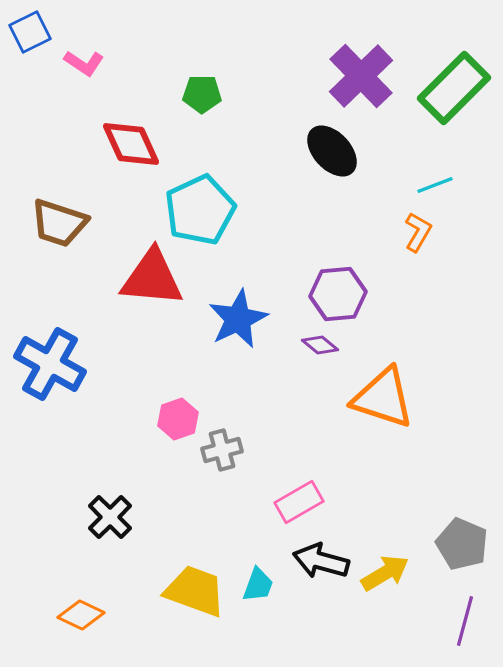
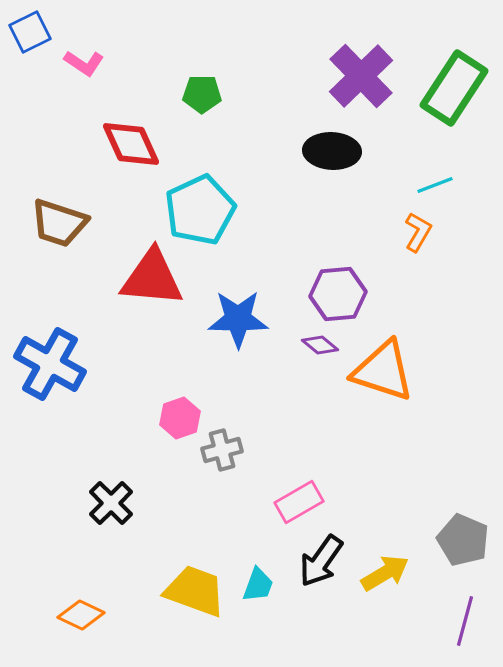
green rectangle: rotated 12 degrees counterclockwise
black ellipse: rotated 44 degrees counterclockwise
blue star: rotated 26 degrees clockwise
orange triangle: moved 27 px up
pink hexagon: moved 2 px right, 1 px up
black cross: moved 1 px right, 14 px up
gray pentagon: moved 1 px right, 4 px up
black arrow: rotated 70 degrees counterclockwise
